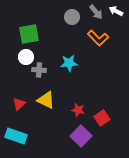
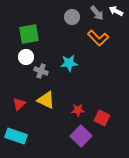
gray arrow: moved 1 px right, 1 px down
gray cross: moved 2 px right, 1 px down; rotated 16 degrees clockwise
red star: rotated 16 degrees counterclockwise
red square: rotated 28 degrees counterclockwise
